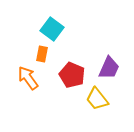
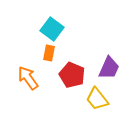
orange rectangle: moved 7 px right, 1 px up
